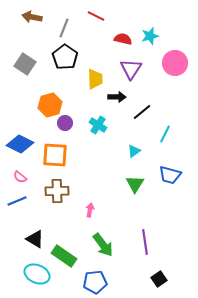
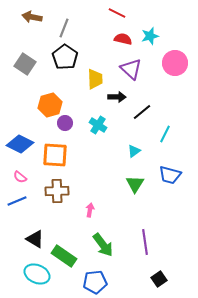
red line: moved 21 px right, 3 px up
purple triangle: rotated 20 degrees counterclockwise
